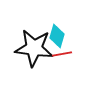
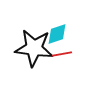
cyan diamond: moved 2 px up; rotated 55 degrees clockwise
